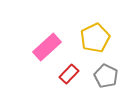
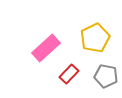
pink rectangle: moved 1 px left, 1 px down
gray pentagon: rotated 15 degrees counterclockwise
